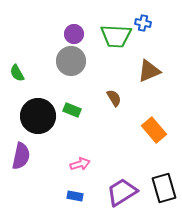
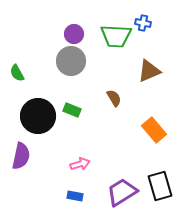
black rectangle: moved 4 px left, 2 px up
